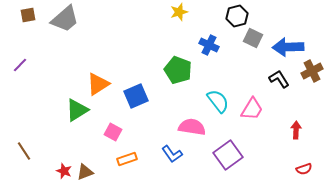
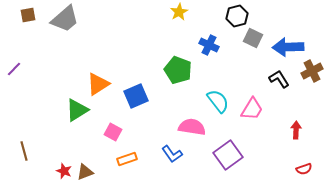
yellow star: rotated 12 degrees counterclockwise
purple line: moved 6 px left, 4 px down
brown line: rotated 18 degrees clockwise
